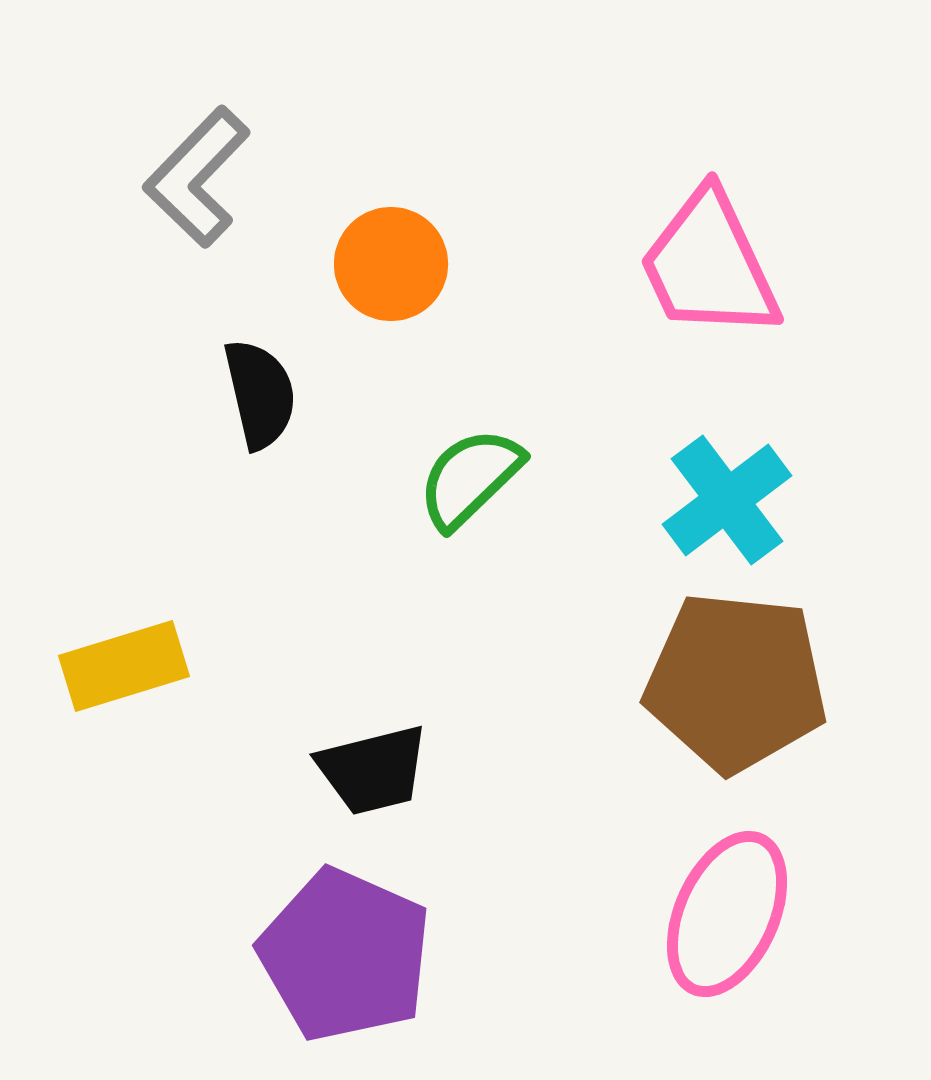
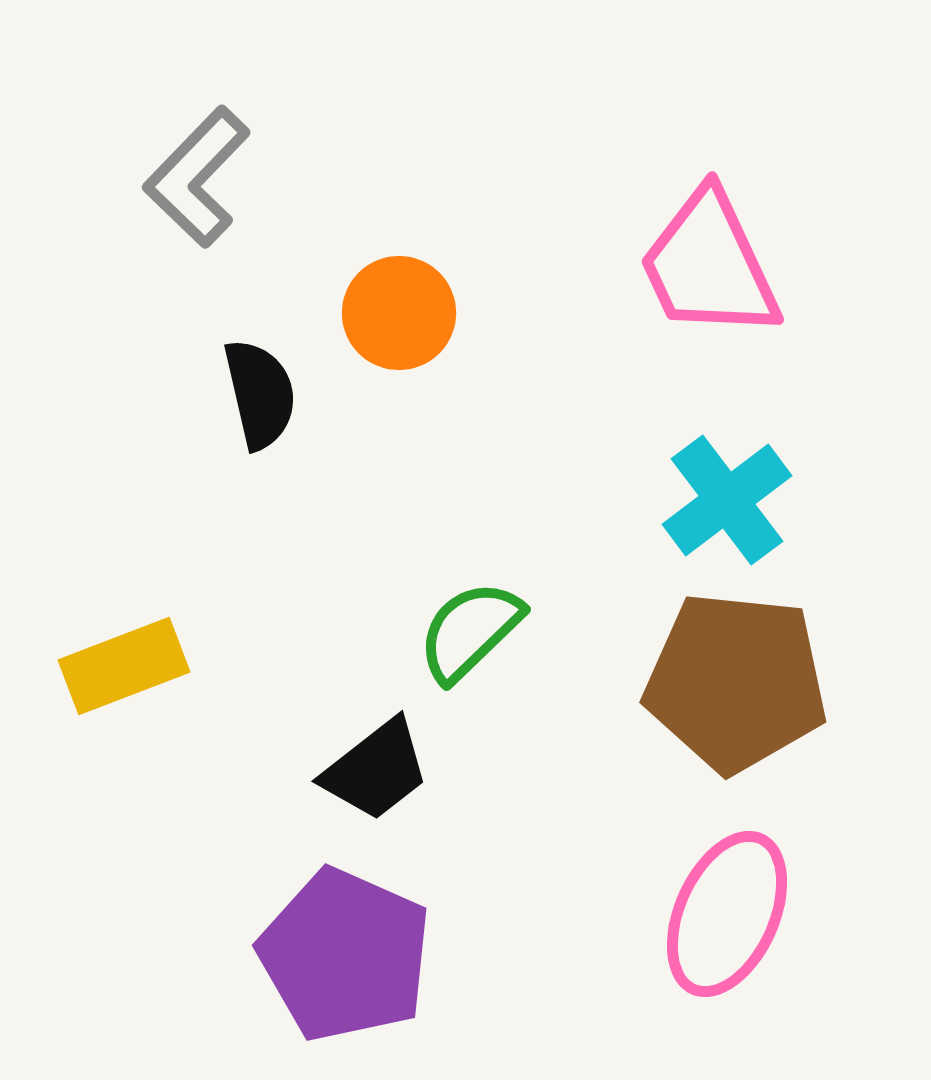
orange circle: moved 8 px right, 49 px down
green semicircle: moved 153 px down
yellow rectangle: rotated 4 degrees counterclockwise
black trapezoid: moved 3 px right; rotated 24 degrees counterclockwise
